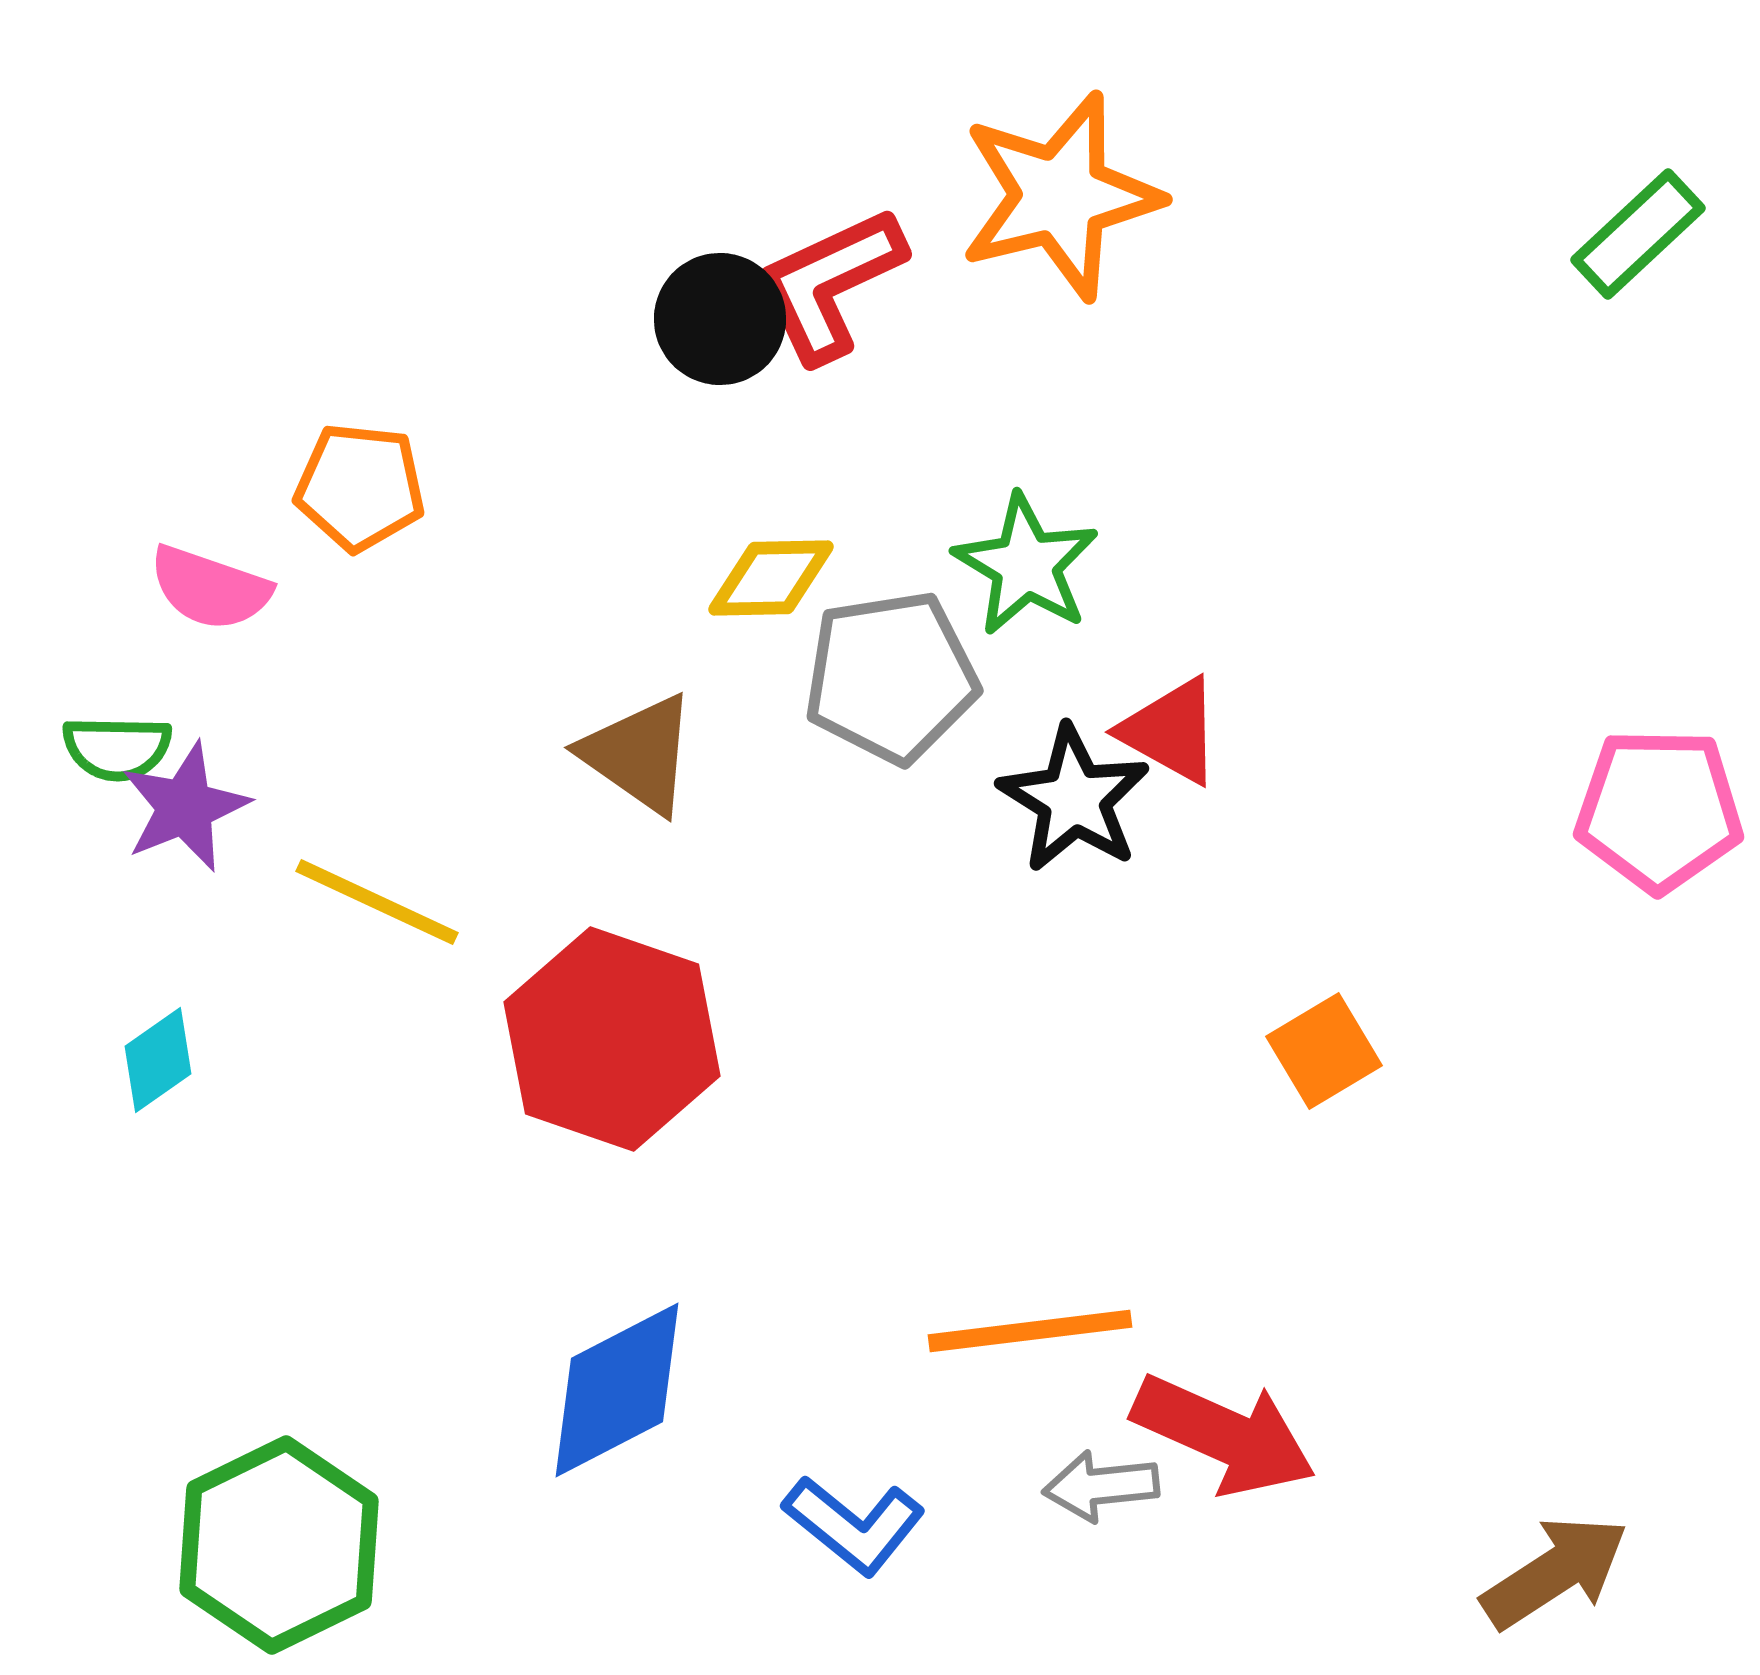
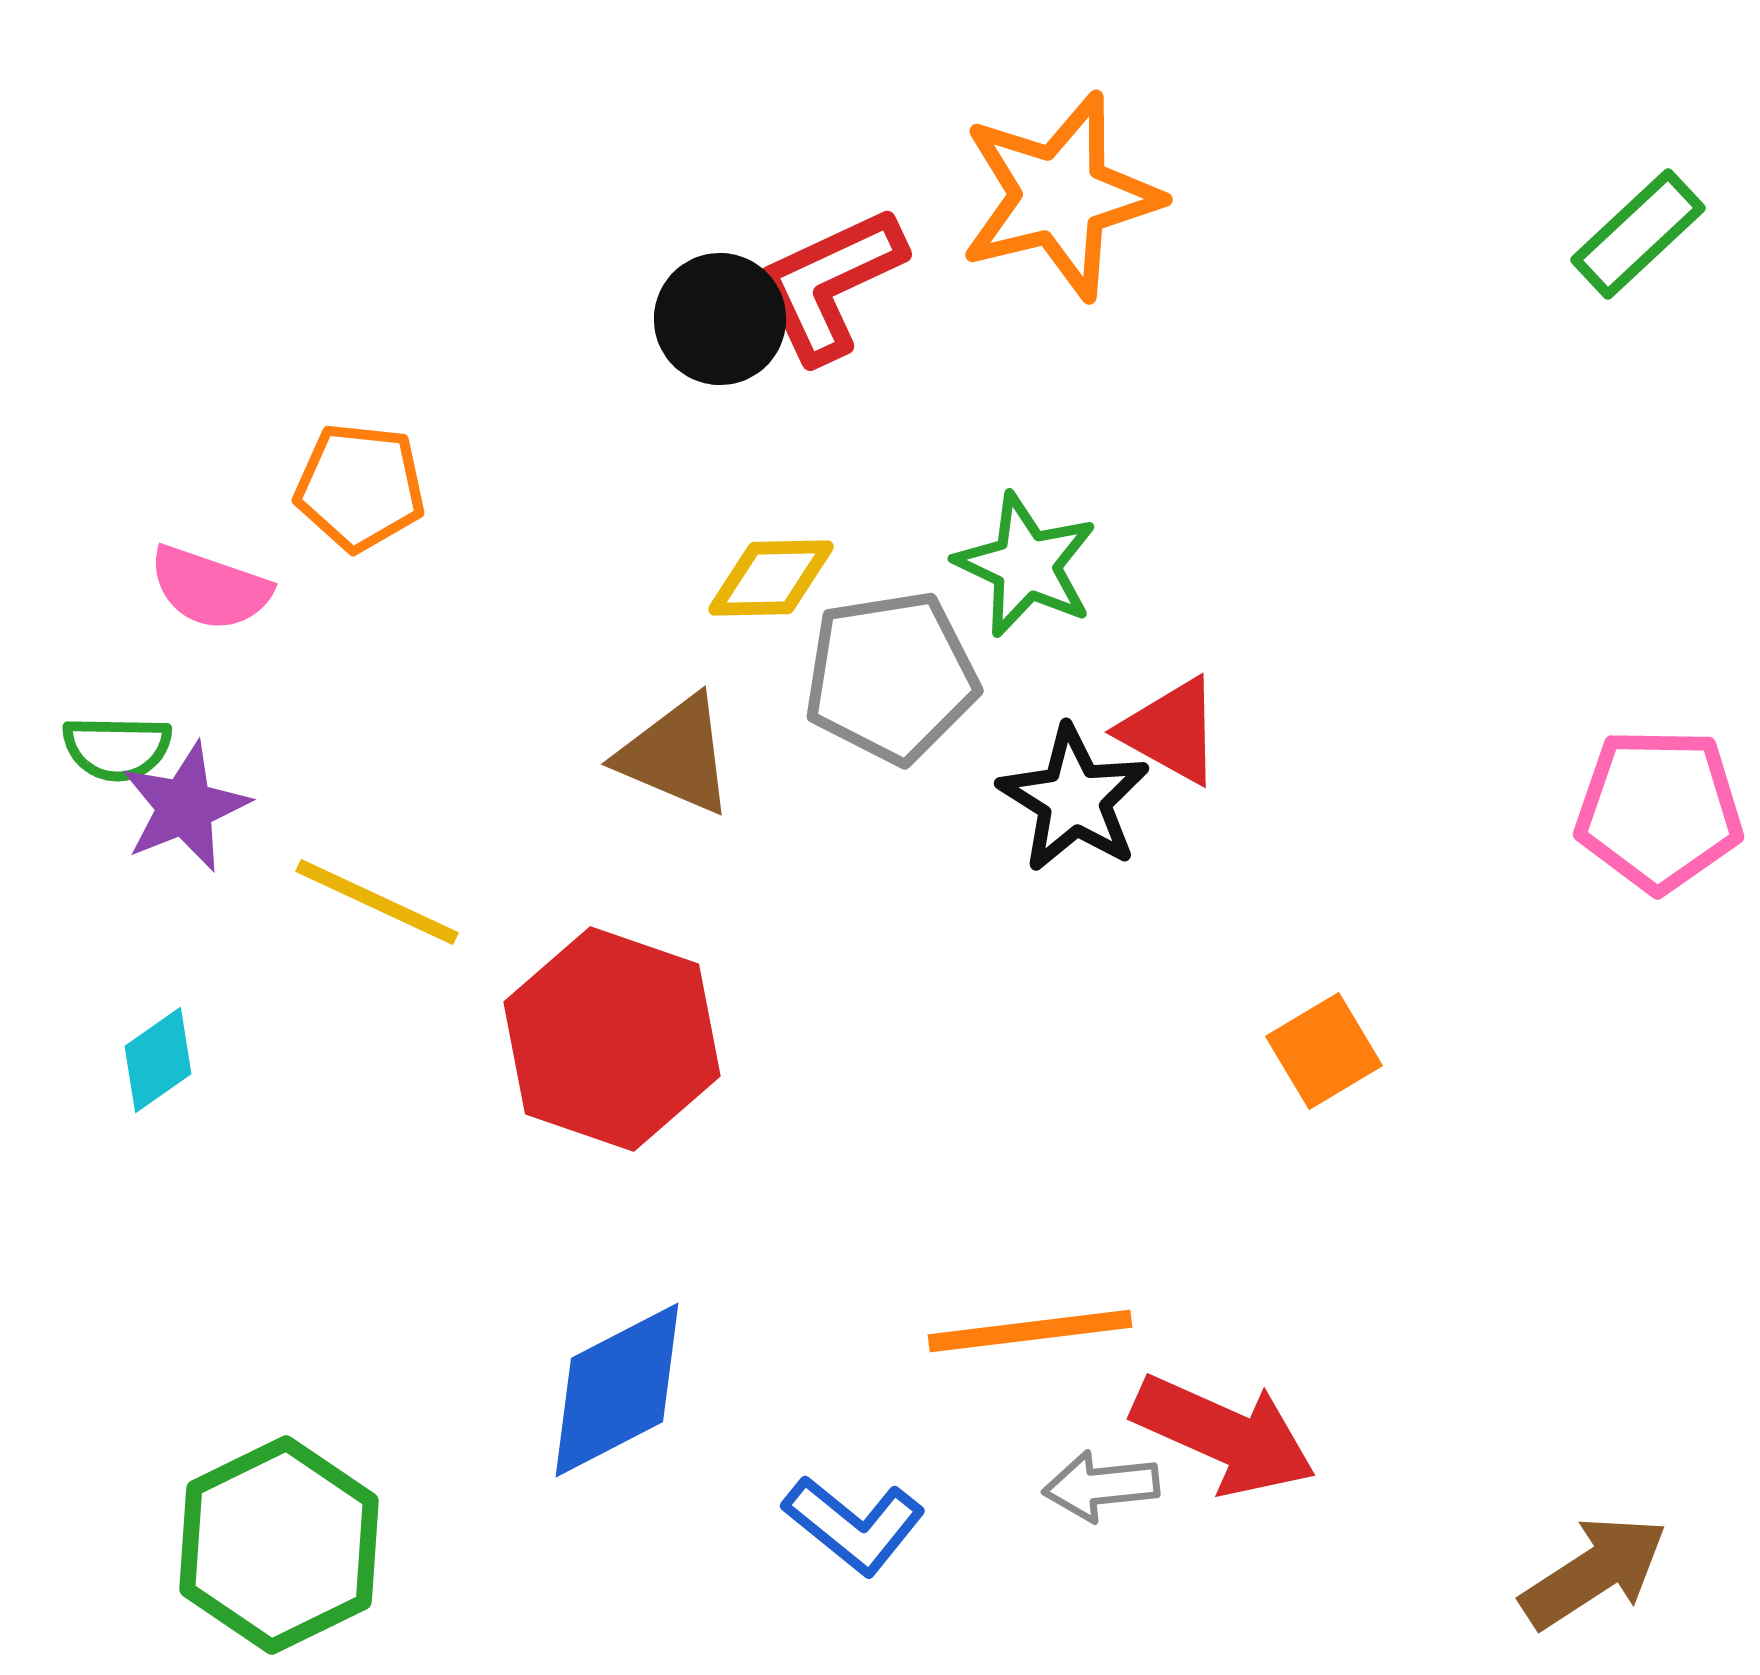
green star: rotated 6 degrees counterclockwise
brown triangle: moved 37 px right, 1 px down; rotated 12 degrees counterclockwise
brown arrow: moved 39 px right
